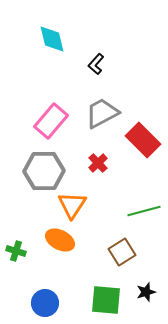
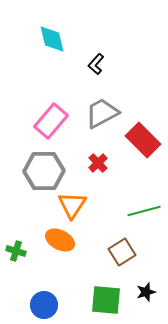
blue circle: moved 1 px left, 2 px down
